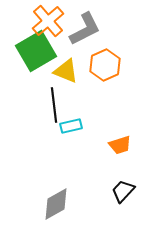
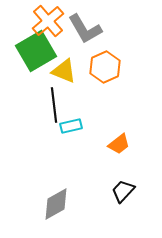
gray L-shape: rotated 87 degrees clockwise
orange hexagon: moved 2 px down
yellow triangle: moved 2 px left
orange trapezoid: moved 1 px left, 1 px up; rotated 20 degrees counterclockwise
